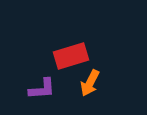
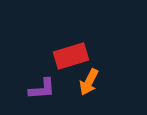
orange arrow: moved 1 px left, 1 px up
